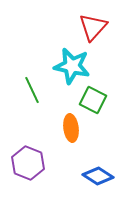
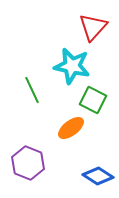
orange ellipse: rotated 60 degrees clockwise
